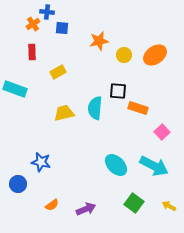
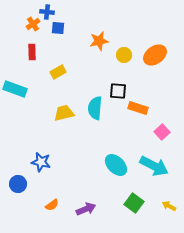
blue square: moved 4 px left
